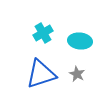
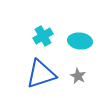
cyan cross: moved 3 px down
gray star: moved 1 px right, 2 px down
